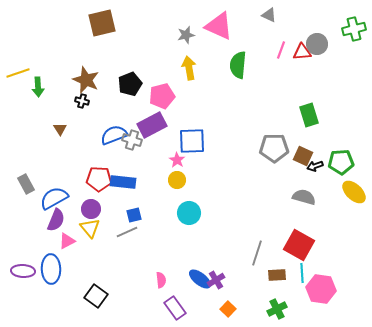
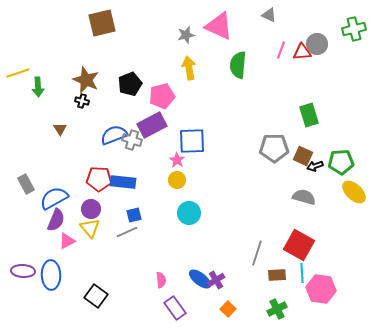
blue ellipse at (51, 269): moved 6 px down
